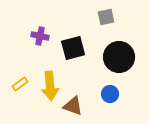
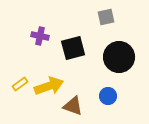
yellow arrow: moved 1 px left; rotated 104 degrees counterclockwise
blue circle: moved 2 px left, 2 px down
